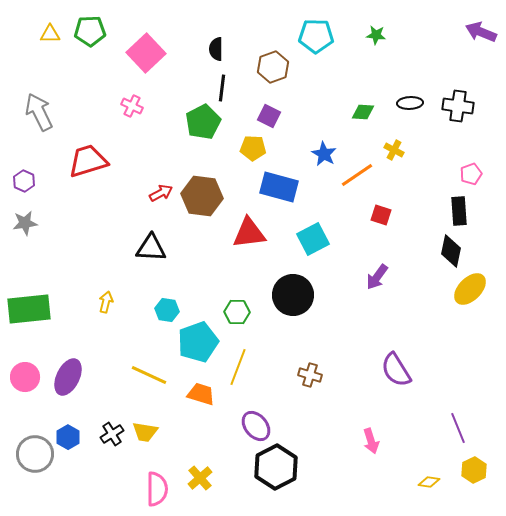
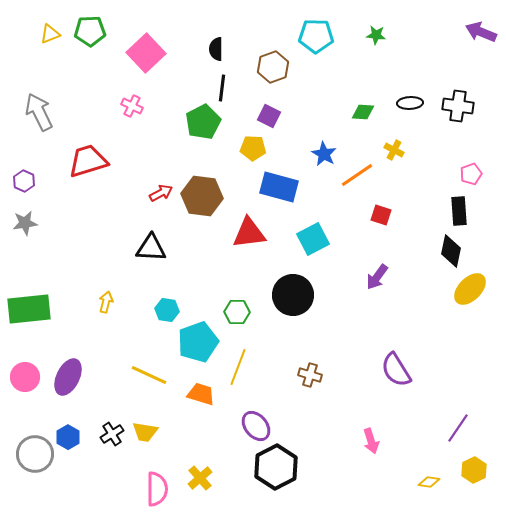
yellow triangle at (50, 34): rotated 20 degrees counterclockwise
purple line at (458, 428): rotated 56 degrees clockwise
